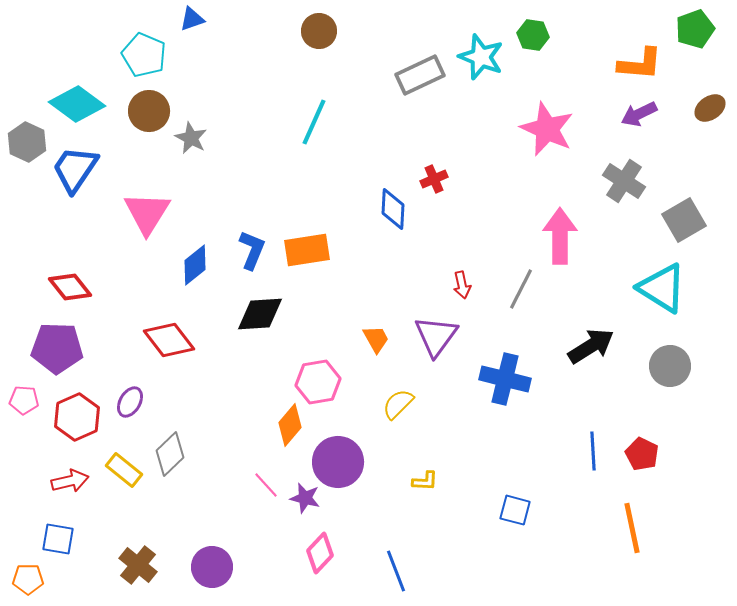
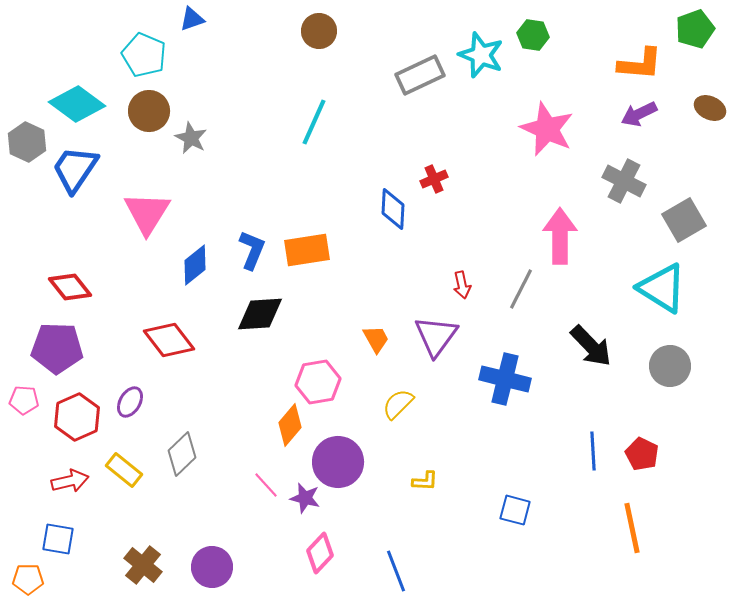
cyan star at (481, 57): moved 2 px up
brown ellipse at (710, 108): rotated 60 degrees clockwise
gray cross at (624, 181): rotated 6 degrees counterclockwise
black arrow at (591, 346): rotated 78 degrees clockwise
gray diamond at (170, 454): moved 12 px right
brown cross at (138, 565): moved 5 px right
